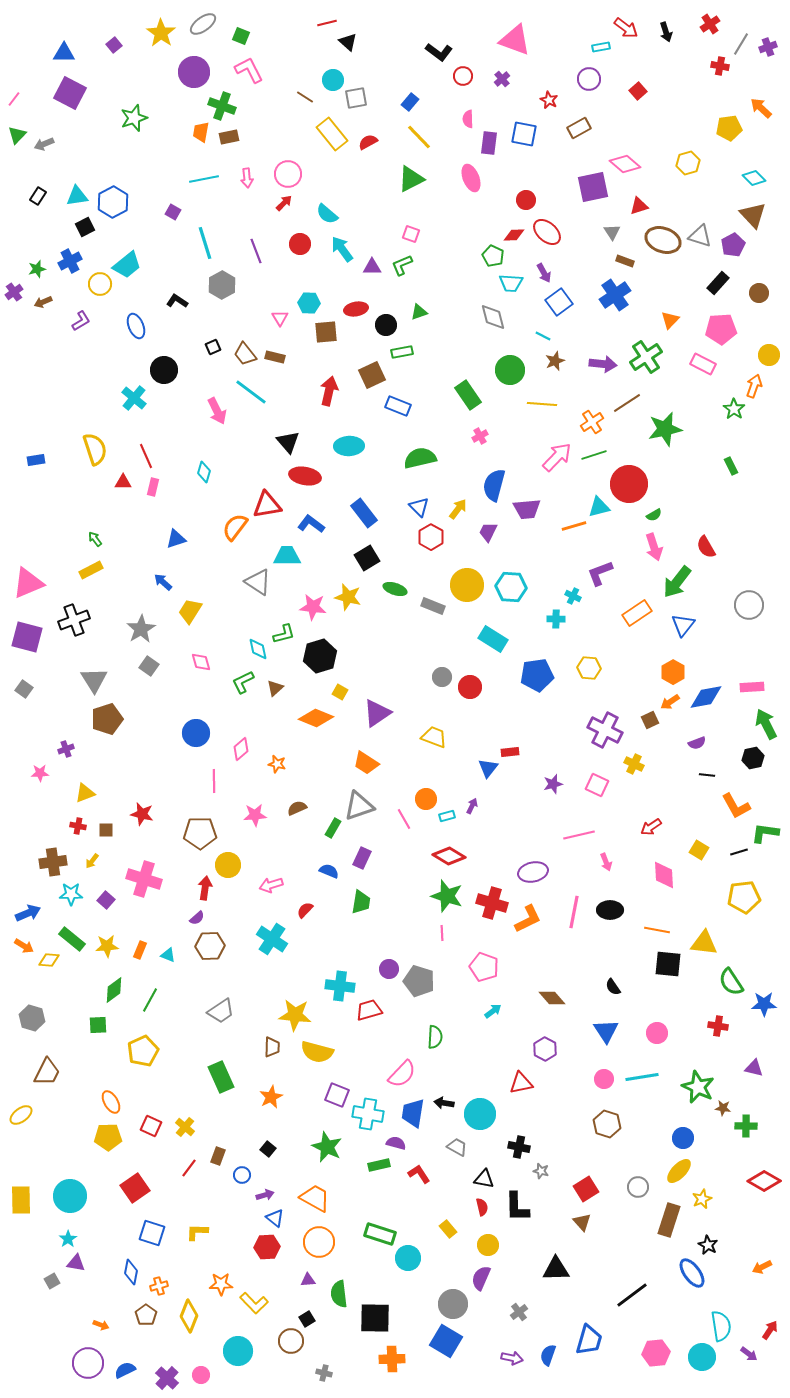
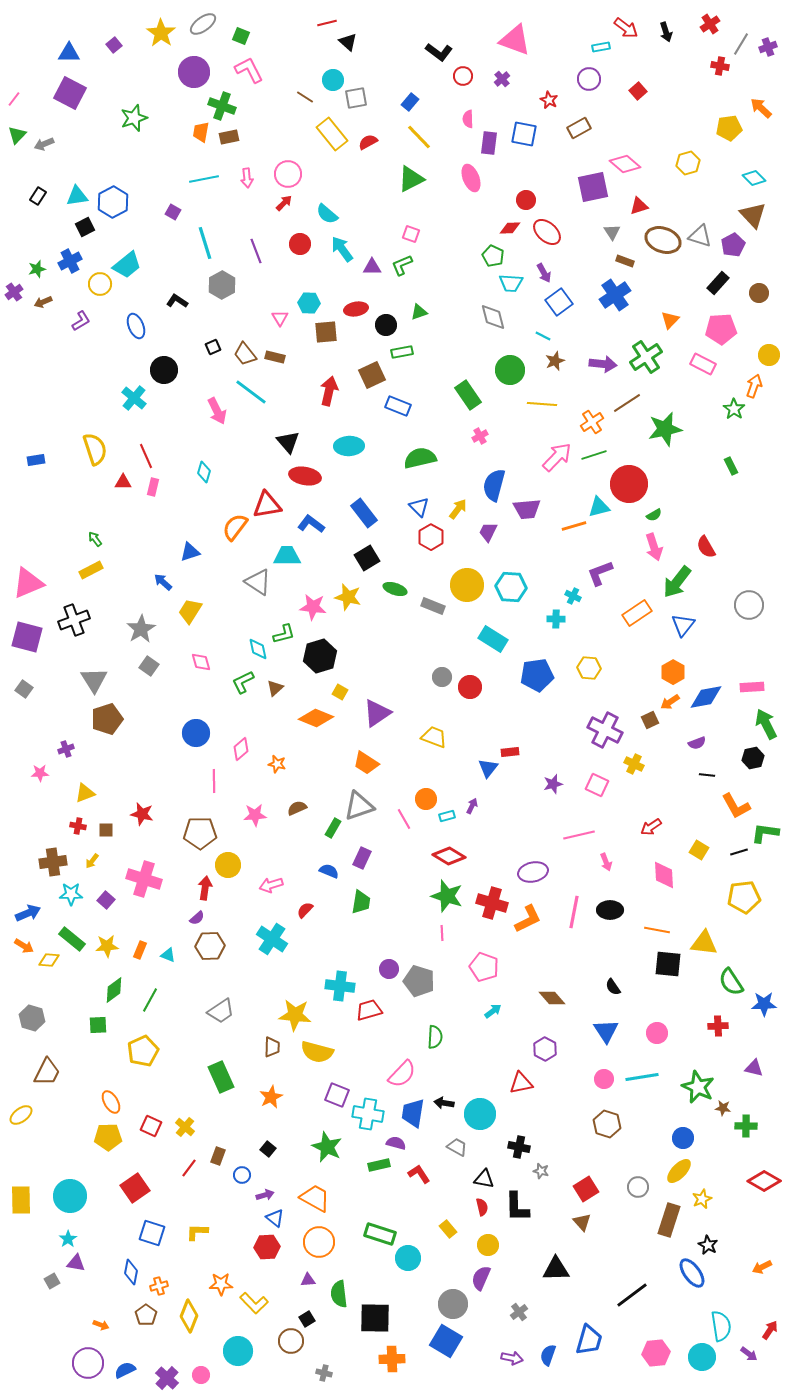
blue triangle at (64, 53): moved 5 px right
red diamond at (514, 235): moved 4 px left, 7 px up
blue triangle at (176, 539): moved 14 px right, 13 px down
red cross at (718, 1026): rotated 12 degrees counterclockwise
